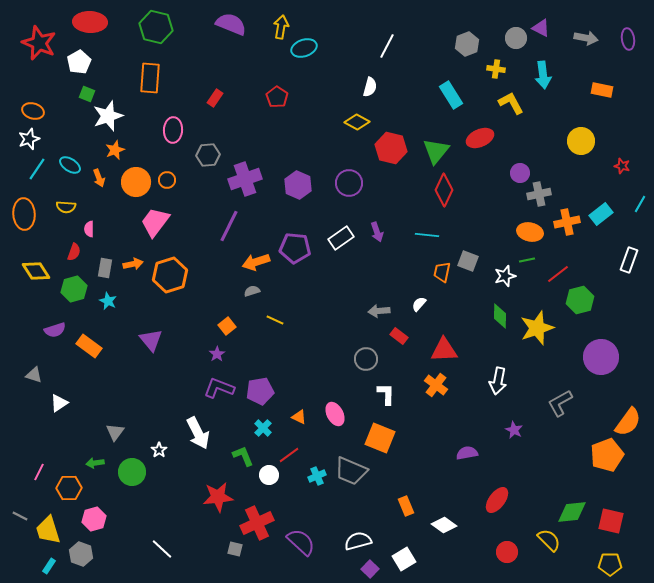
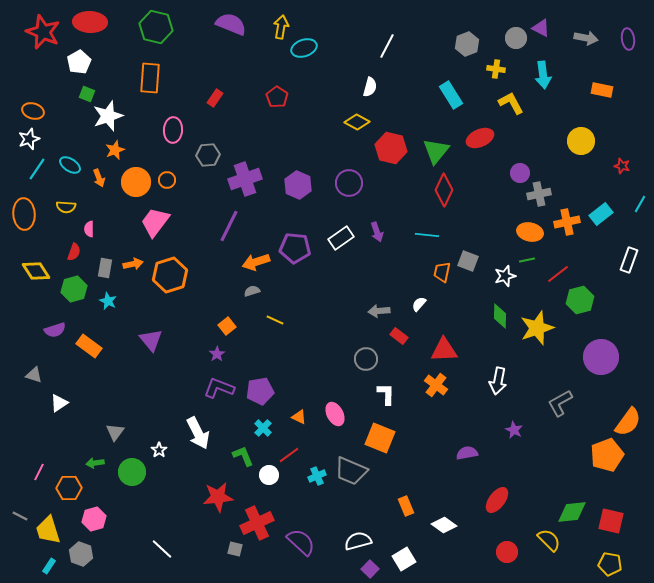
red star at (39, 43): moved 4 px right, 11 px up
yellow pentagon at (610, 564): rotated 10 degrees clockwise
